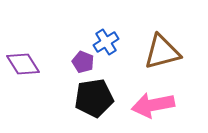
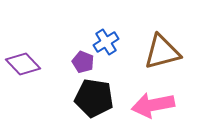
purple diamond: rotated 12 degrees counterclockwise
black pentagon: rotated 18 degrees clockwise
